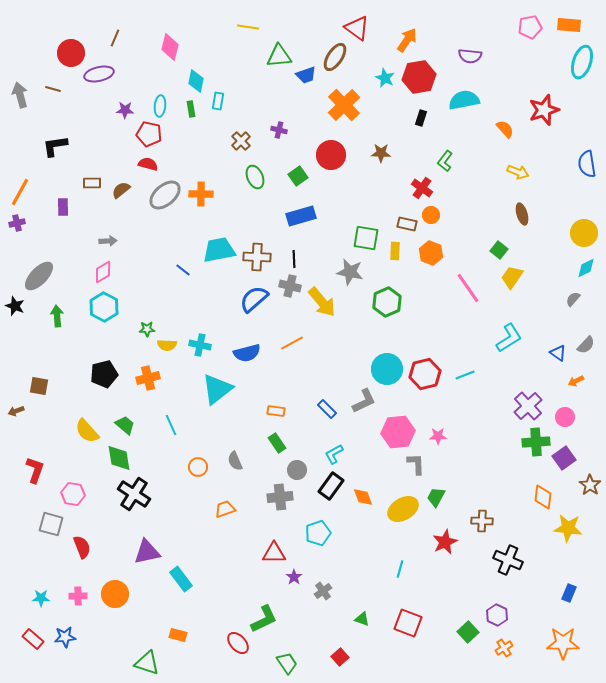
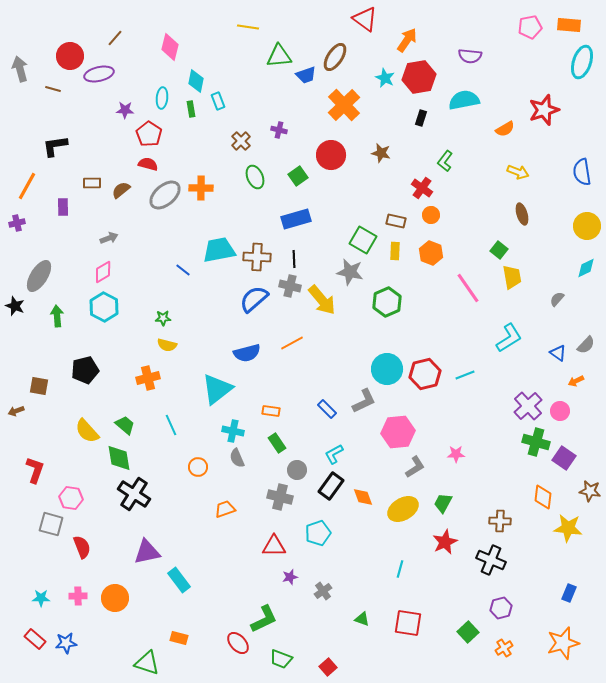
red triangle at (357, 28): moved 8 px right, 9 px up
brown line at (115, 38): rotated 18 degrees clockwise
red circle at (71, 53): moved 1 px left, 3 px down
gray arrow at (20, 95): moved 26 px up
cyan rectangle at (218, 101): rotated 30 degrees counterclockwise
cyan ellipse at (160, 106): moved 2 px right, 8 px up
orange semicircle at (505, 129): rotated 102 degrees clockwise
red pentagon at (149, 134): rotated 20 degrees clockwise
brown star at (381, 153): rotated 12 degrees clockwise
blue semicircle at (587, 164): moved 5 px left, 8 px down
orange line at (20, 192): moved 7 px right, 6 px up
orange cross at (201, 194): moved 6 px up
blue rectangle at (301, 216): moved 5 px left, 3 px down
brown rectangle at (407, 224): moved 11 px left, 3 px up
yellow circle at (584, 233): moved 3 px right, 7 px up
green square at (366, 238): moved 3 px left, 2 px down; rotated 20 degrees clockwise
gray arrow at (108, 241): moved 1 px right, 3 px up; rotated 18 degrees counterclockwise
gray ellipse at (39, 276): rotated 12 degrees counterclockwise
yellow trapezoid at (512, 277): rotated 135 degrees clockwise
gray semicircle at (573, 299): moved 16 px left
yellow arrow at (322, 302): moved 2 px up
green star at (147, 329): moved 16 px right, 11 px up
yellow semicircle at (167, 345): rotated 12 degrees clockwise
cyan cross at (200, 345): moved 33 px right, 86 px down
black pentagon at (104, 374): moved 19 px left, 4 px up
orange rectangle at (276, 411): moved 5 px left
pink circle at (565, 417): moved 5 px left, 6 px up
pink star at (438, 436): moved 18 px right, 18 px down
green cross at (536, 442): rotated 20 degrees clockwise
purple square at (564, 458): rotated 20 degrees counterclockwise
gray semicircle at (235, 461): moved 2 px right, 3 px up
gray L-shape at (416, 464): moved 1 px left, 3 px down; rotated 60 degrees clockwise
brown star at (590, 485): moved 6 px down; rotated 25 degrees counterclockwise
pink hexagon at (73, 494): moved 2 px left, 4 px down
gray cross at (280, 497): rotated 20 degrees clockwise
green trapezoid at (436, 497): moved 7 px right, 6 px down
brown cross at (482, 521): moved 18 px right
red triangle at (274, 553): moved 7 px up
black cross at (508, 560): moved 17 px left
purple star at (294, 577): moved 4 px left; rotated 21 degrees clockwise
cyan rectangle at (181, 579): moved 2 px left, 1 px down
orange circle at (115, 594): moved 4 px down
purple hexagon at (497, 615): moved 4 px right, 7 px up; rotated 20 degrees clockwise
red square at (408, 623): rotated 12 degrees counterclockwise
orange rectangle at (178, 635): moved 1 px right, 3 px down
blue star at (65, 637): moved 1 px right, 6 px down
red rectangle at (33, 639): moved 2 px right
orange star at (563, 643): rotated 16 degrees counterclockwise
red square at (340, 657): moved 12 px left, 10 px down
green trapezoid at (287, 663): moved 6 px left, 4 px up; rotated 145 degrees clockwise
